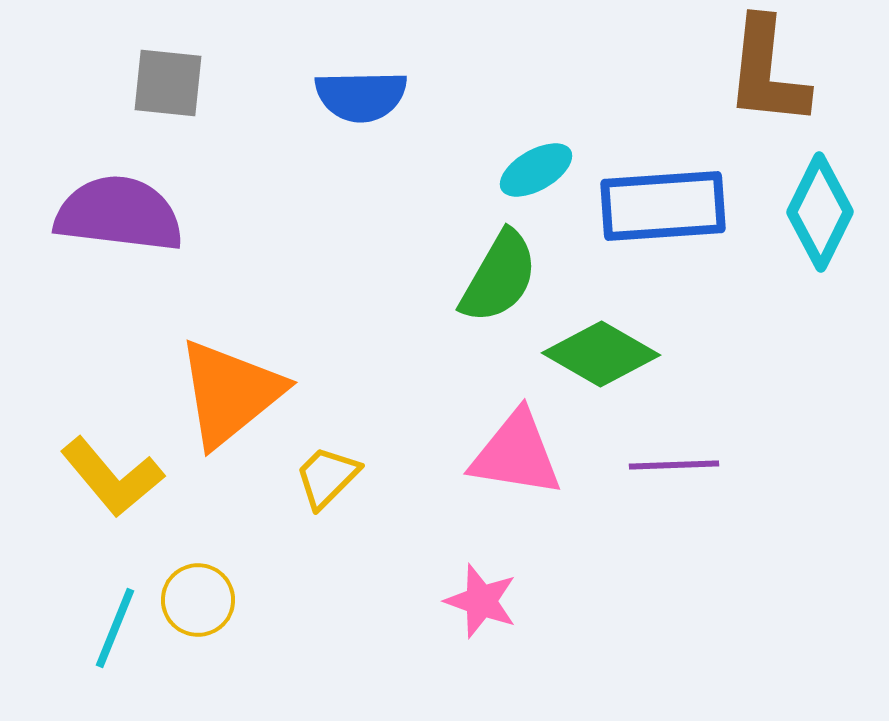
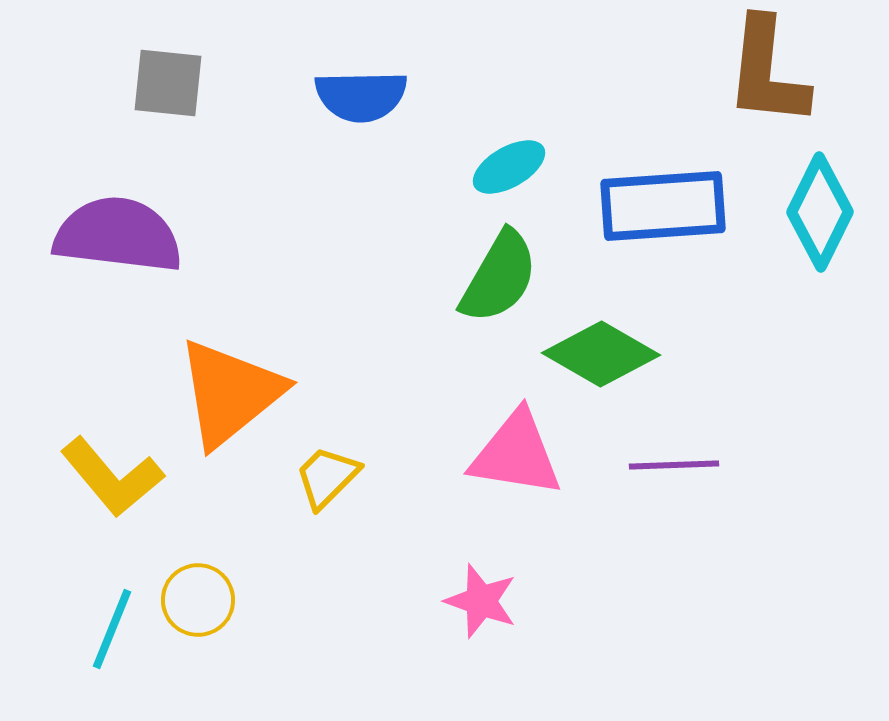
cyan ellipse: moved 27 px left, 3 px up
purple semicircle: moved 1 px left, 21 px down
cyan line: moved 3 px left, 1 px down
